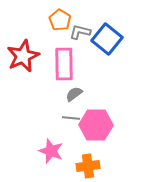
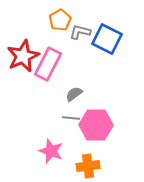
orange pentagon: rotated 10 degrees clockwise
blue square: rotated 12 degrees counterclockwise
pink rectangle: moved 16 px left; rotated 28 degrees clockwise
